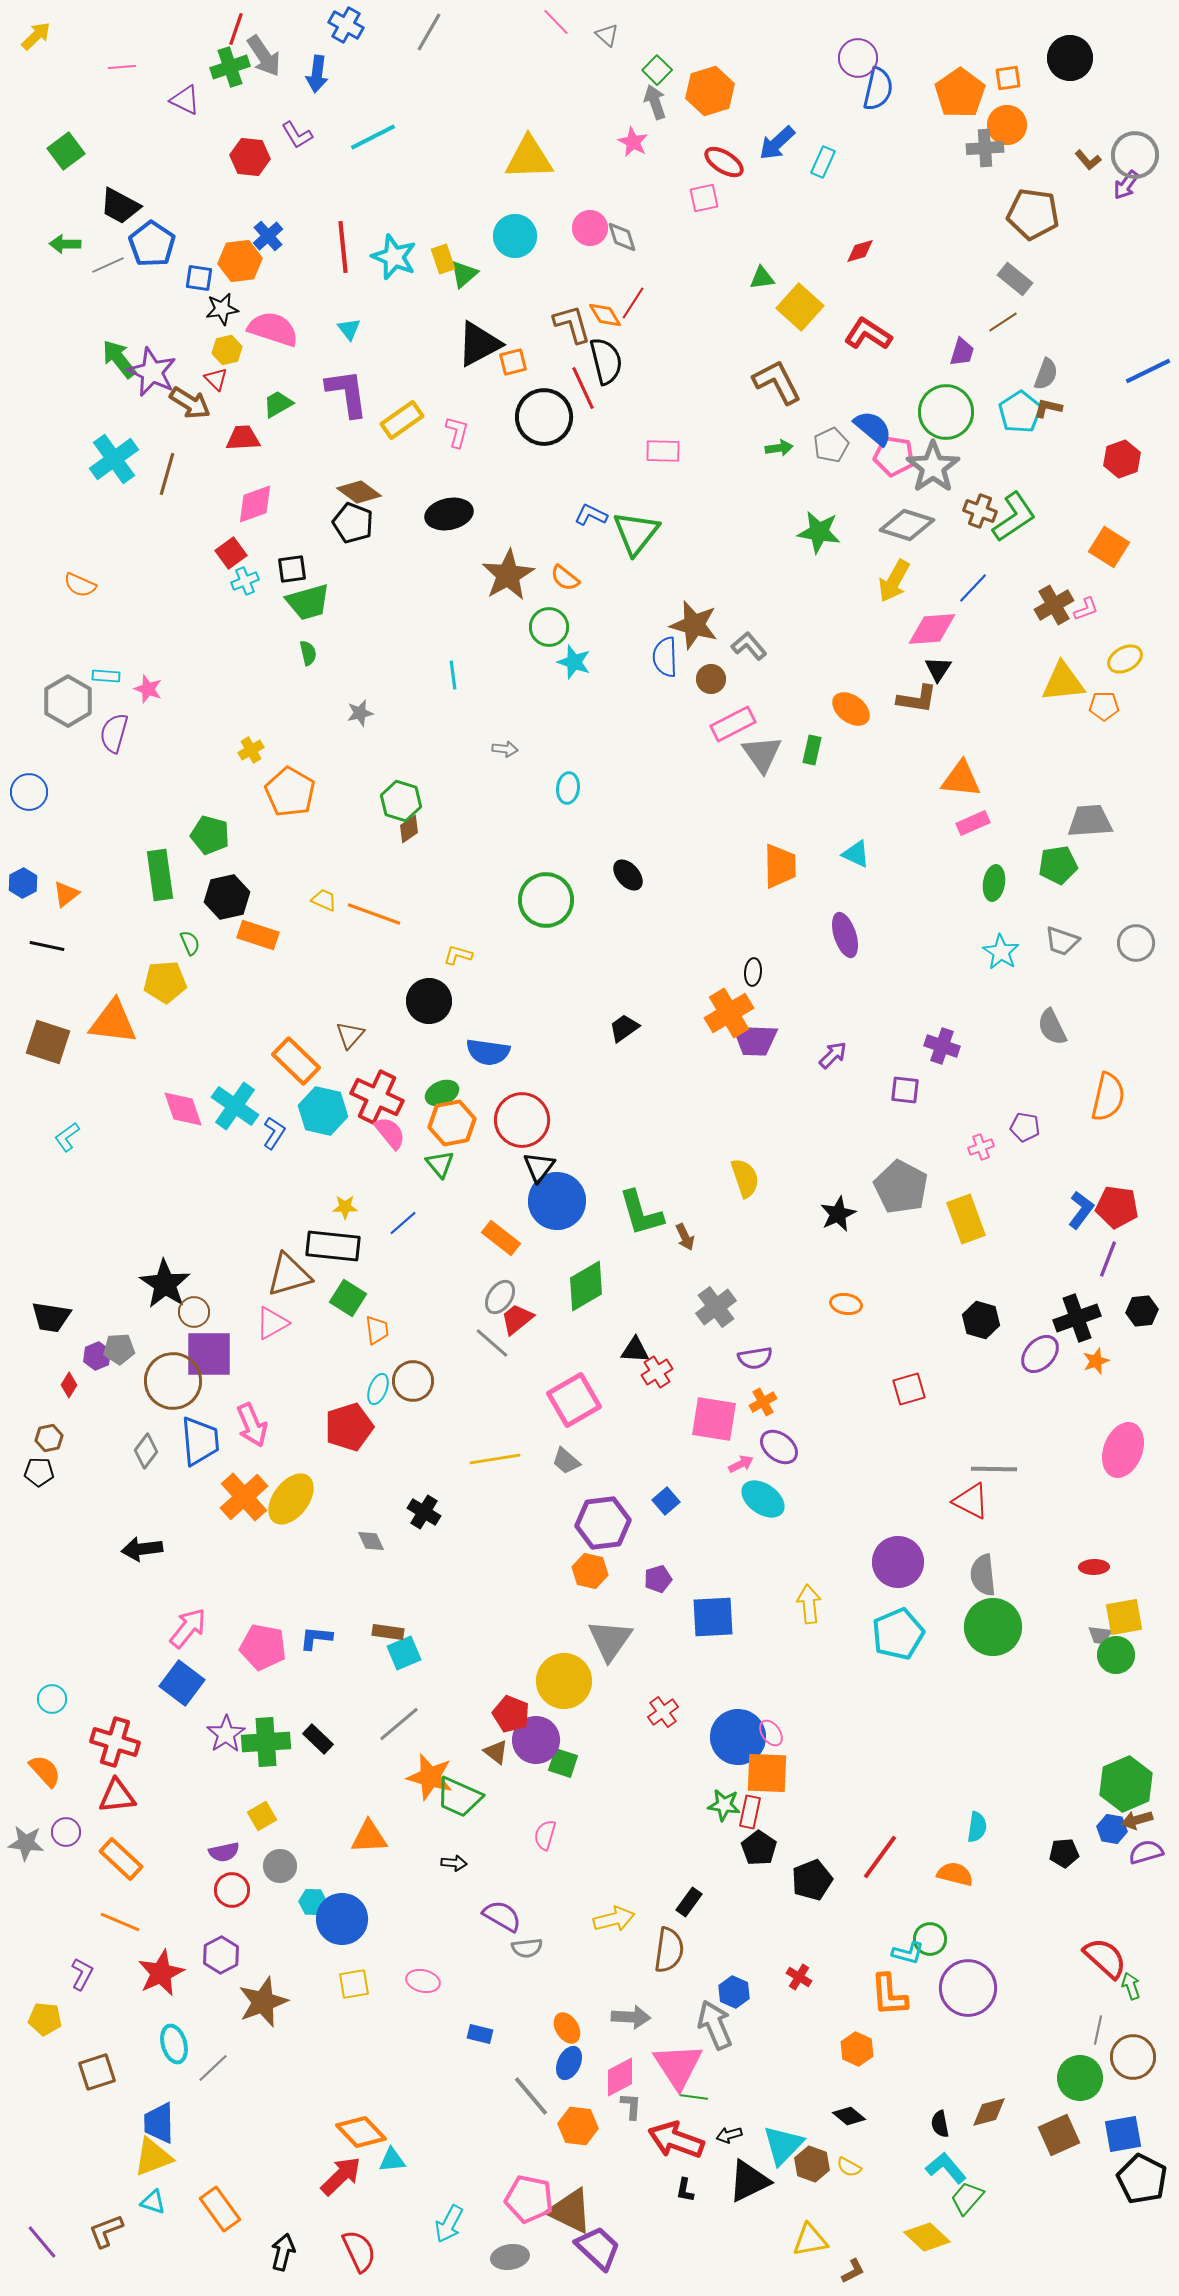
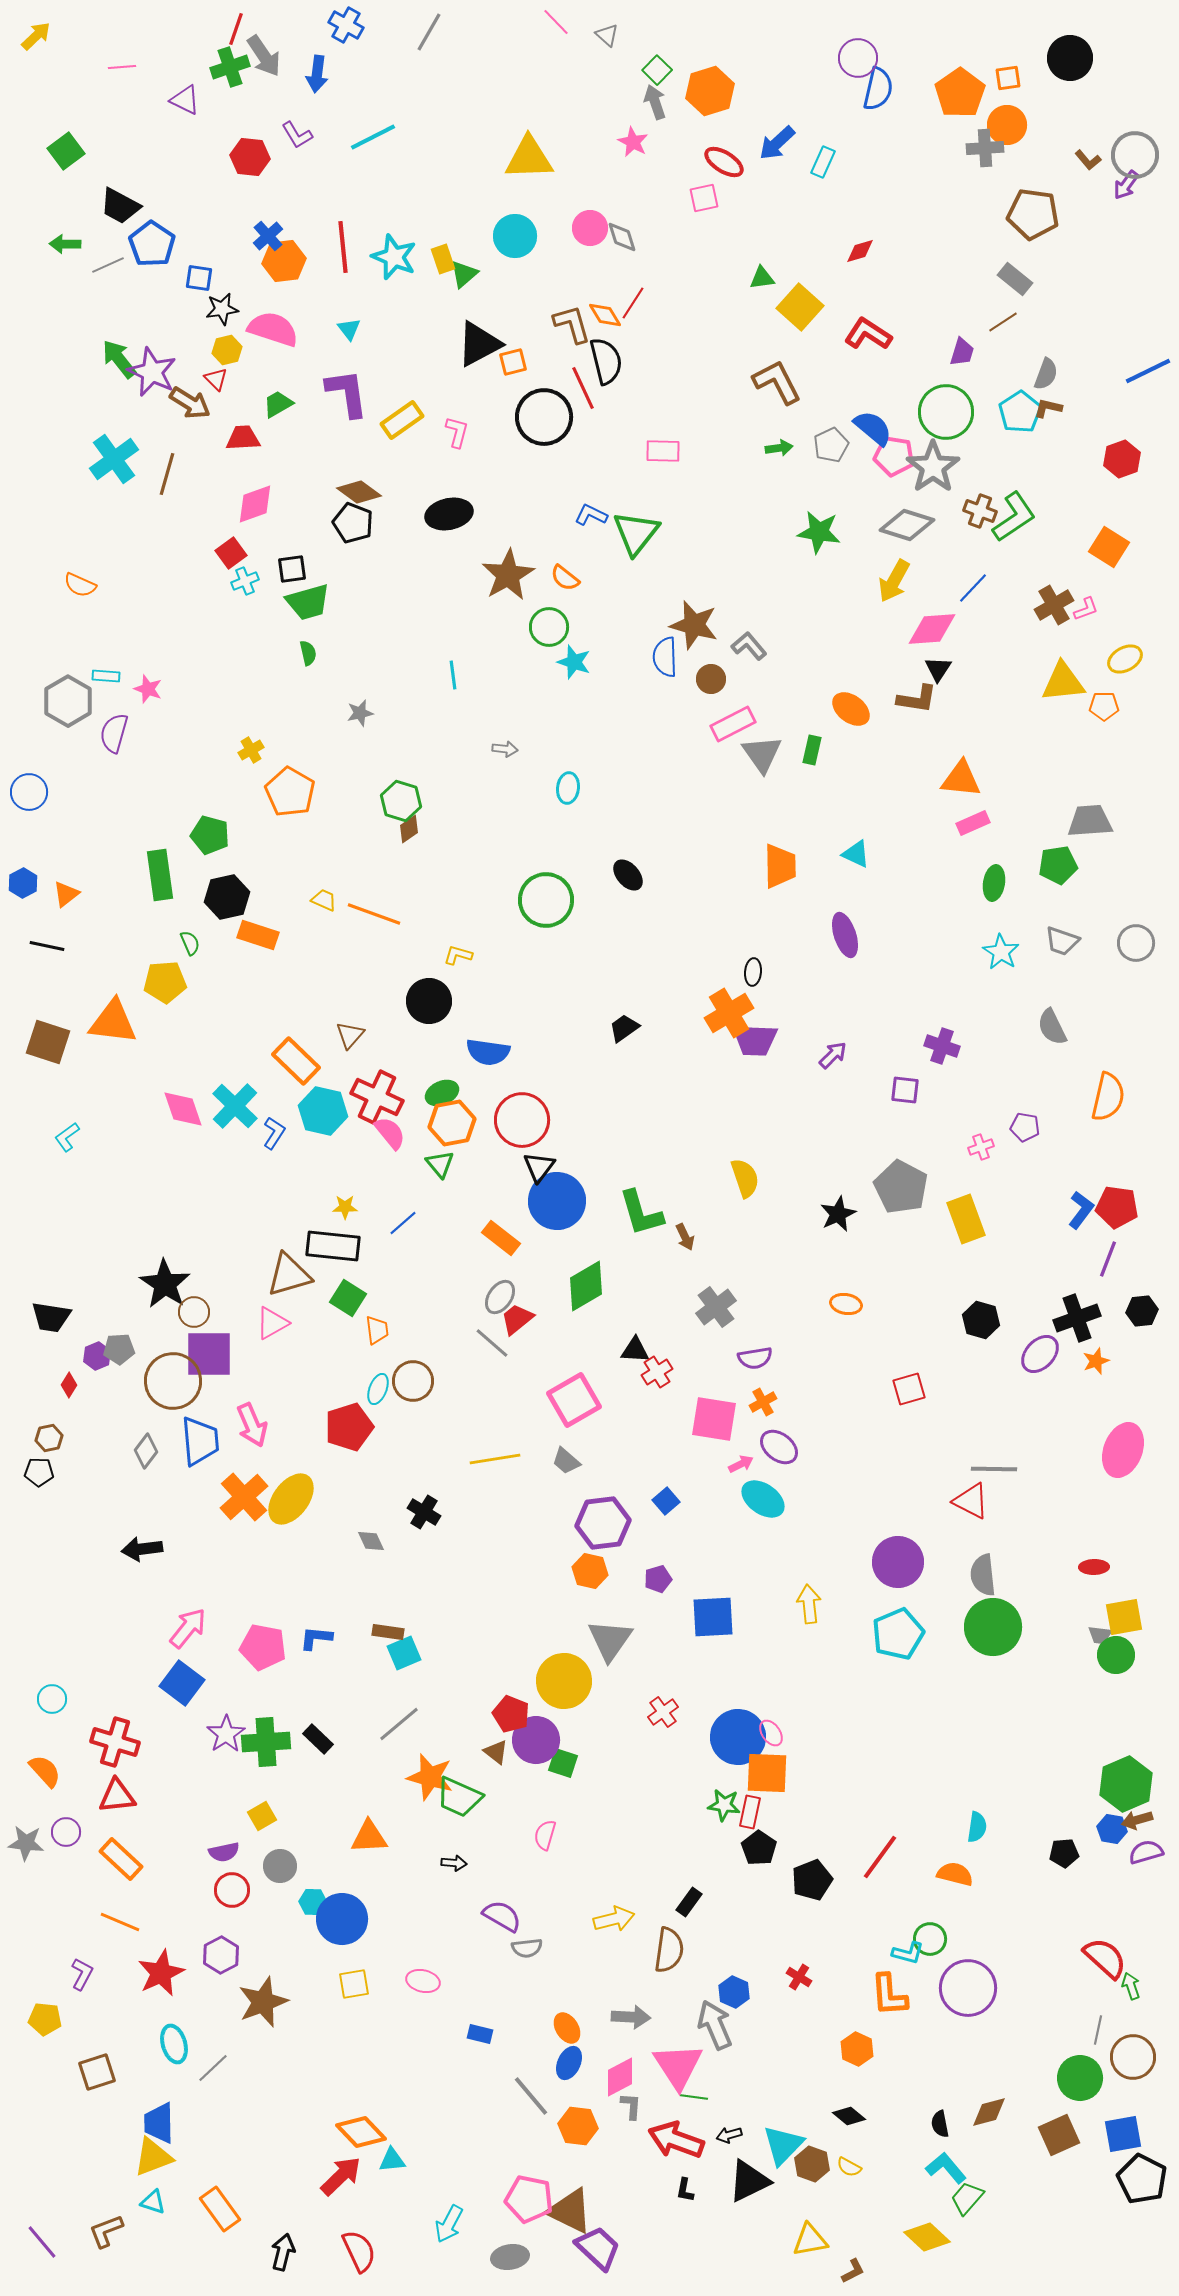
orange hexagon at (240, 261): moved 44 px right
cyan cross at (235, 1106): rotated 9 degrees clockwise
